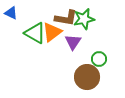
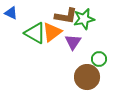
brown L-shape: moved 2 px up
